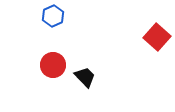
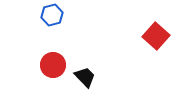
blue hexagon: moved 1 px left, 1 px up; rotated 10 degrees clockwise
red square: moved 1 px left, 1 px up
